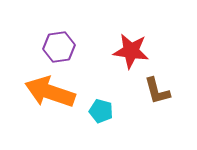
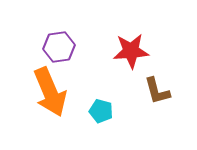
red star: rotated 12 degrees counterclockwise
orange arrow: rotated 132 degrees counterclockwise
